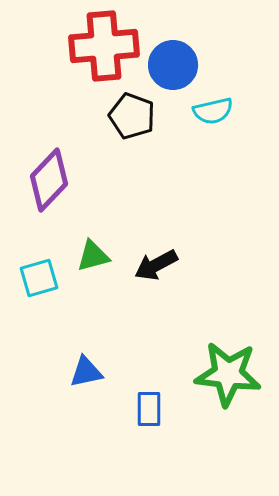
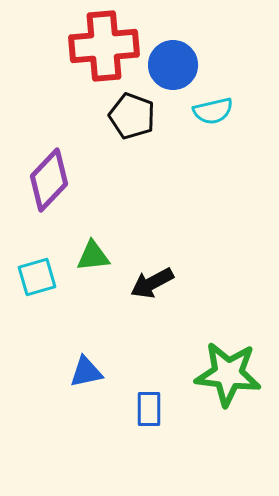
green triangle: rotated 9 degrees clockwise
black arrow: moved 4 px left, 18 px down
cyan square: moved 2 px left, 1 px up
